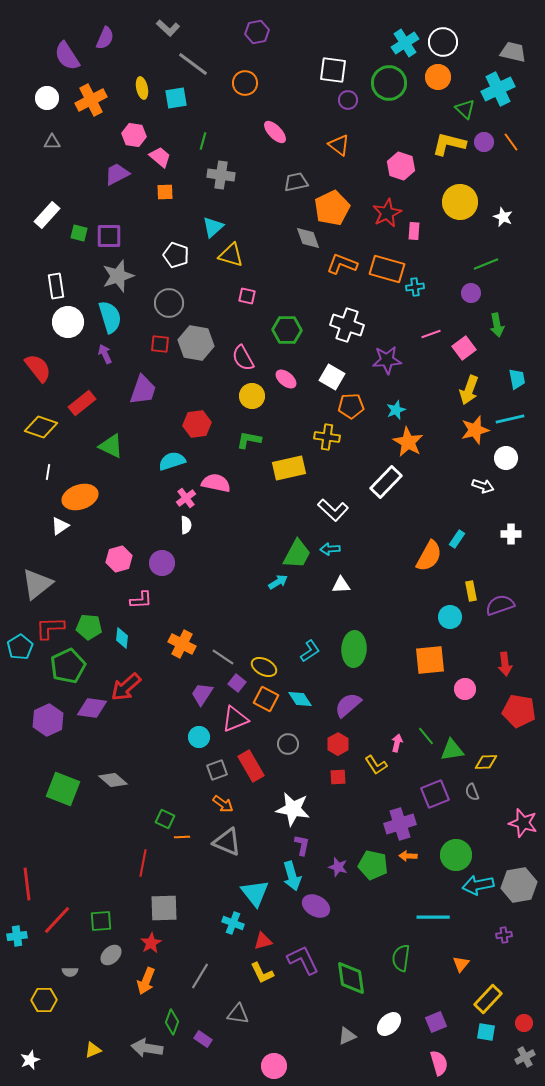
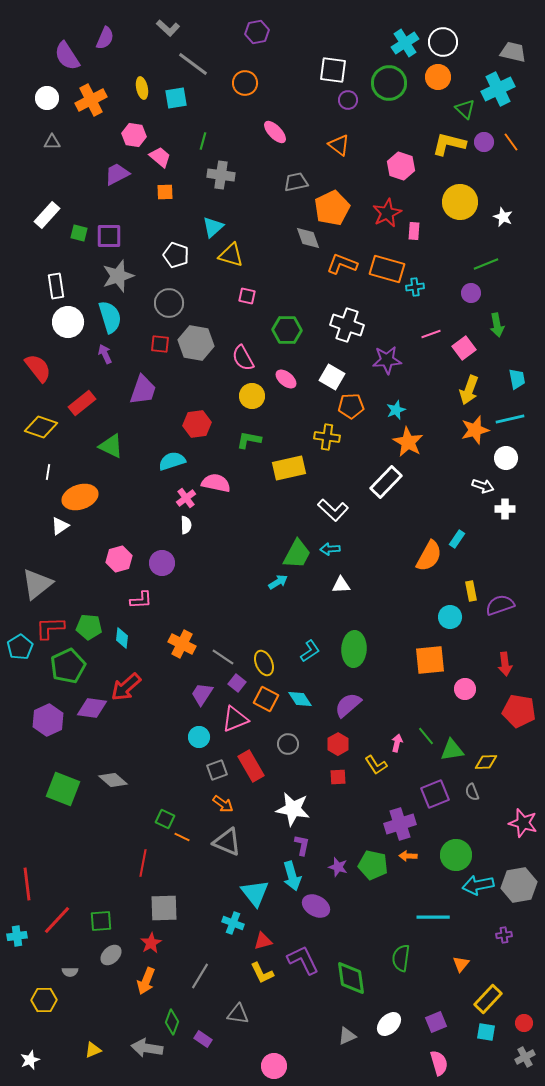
white cross at (511, 534): moved 6 px left, 25 px up
yellow ellipse at (264, 667): moved 4 px up; rotated 40 degrees clockwise
orange line at (182, 837): rotated 28 degrees clockwise
